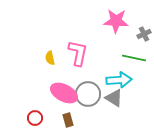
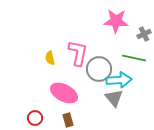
gray circle: moved 11 px right, 25 px up
gray triangle: rotated 18 degrees clockwise
